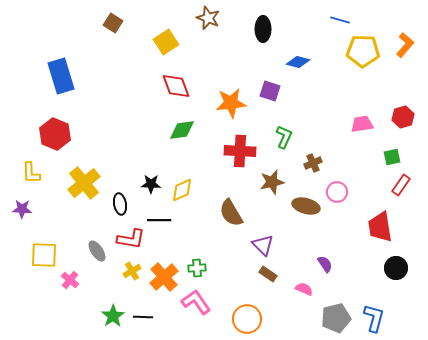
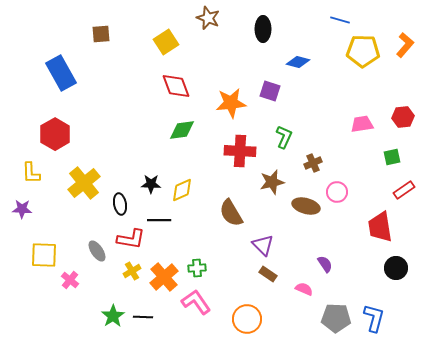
brown square at (113, 23): moved 12 px left, 11 px down; rotated 36 degrees counterclockwise
blue rectangle at (61, 76): moved 3 px up; rotated 12 degrees counterclockwise
red hexagon at (403, 117): rotated 10 degrees clockwise
red hexagon at (55, 134): rotated 8 degrees clockwise
red rectangle at (401, 185): moved 3 px right, 5 px down; rotated 20 degrees clockwise
gray pentagon at (336, 318): rotated 16 degrees clockwise
